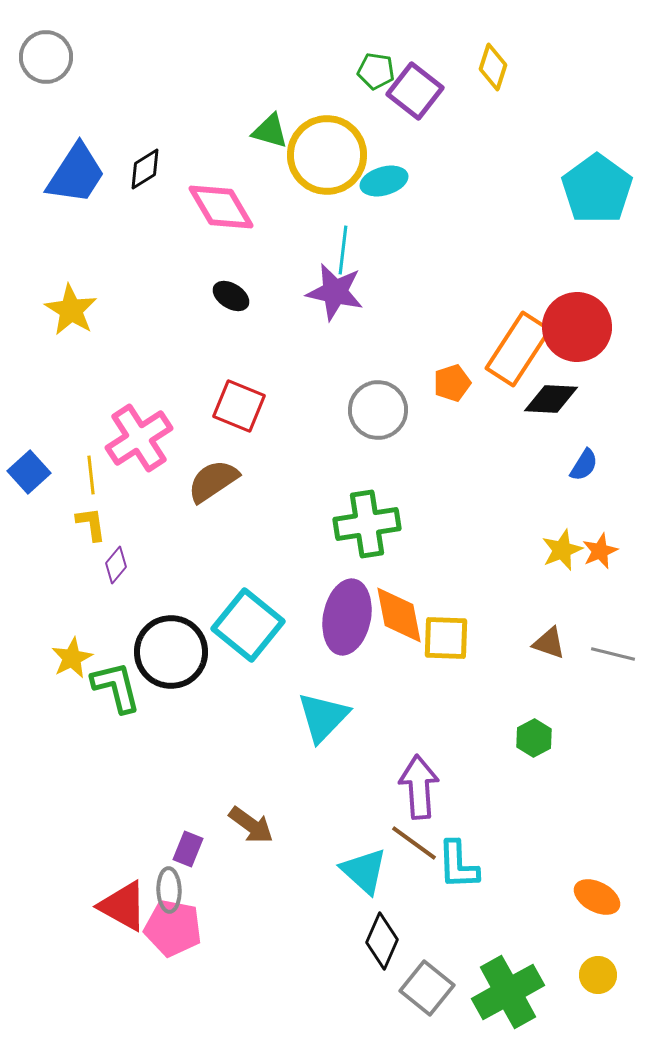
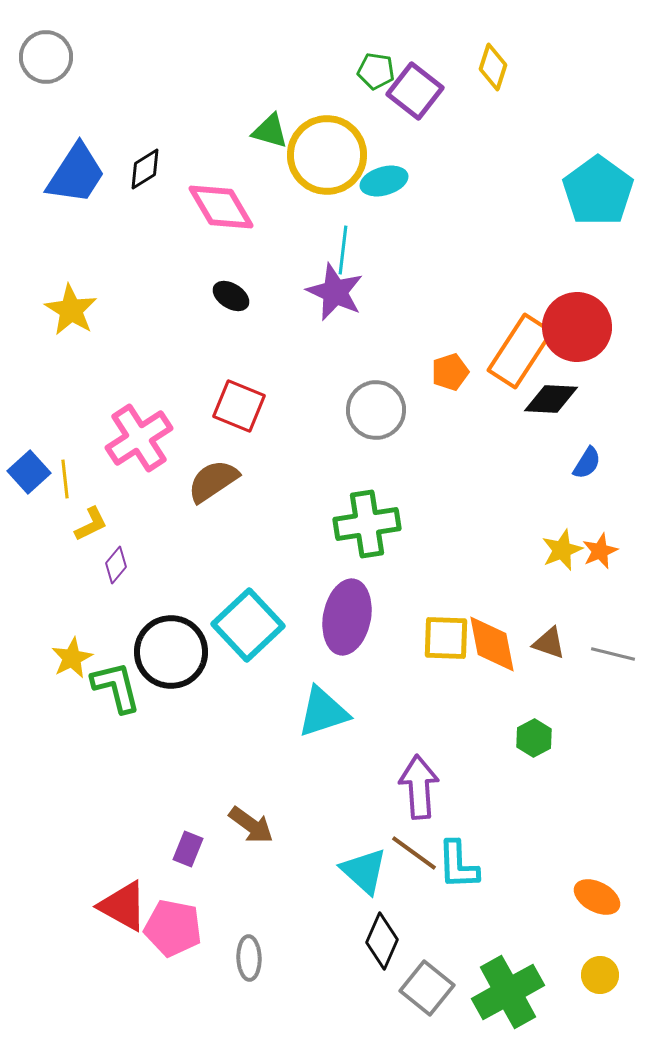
cyan pentagon at (597, 189): moved 1 px right, 2 px down
purple star at (335, 292): rotated 12 degrees clockwise
orange rectangle at (518, 349): moved 2 px right, 2 px down
orange pentagon at (452, 383): moved 2 px left, 11 px up
gray circle at (378, 410): moved 2 px left
blue semicircle at (584, 465): moved 3 px right, 2 px up
yellow line at (91, 475): moved 26 px left, 4 px down
yellow L-shape at (91, 524): rotated 72 degrees clockwise
orange diamond at (399, 615): moved 93 px right, 29 px down
cyan square at (248, 625): rotated 8 degrees clockwise
cyan triangle at (323, 717): moved 5 px up; rotated 28 degrees clockwise
brown line at (414, 843): moved 10 px down
gray ellipse at (169, 890): moved 80 px right, 68 px down
yellow circle at (598, 975): moved 2 px right
